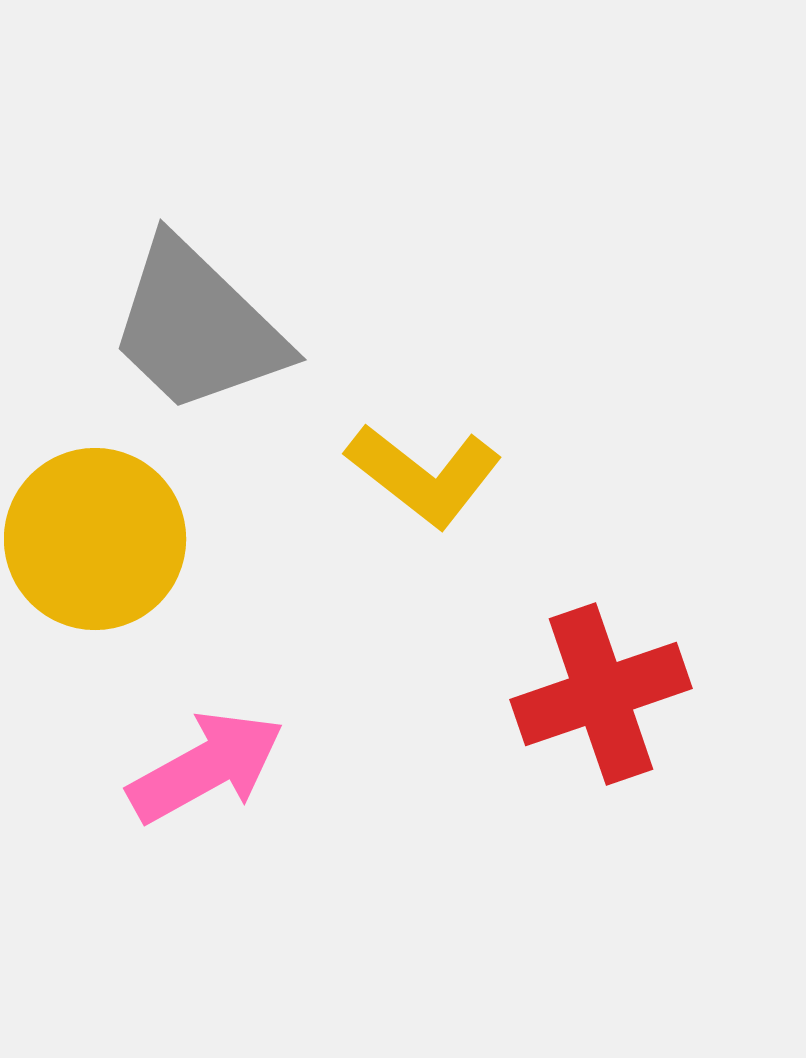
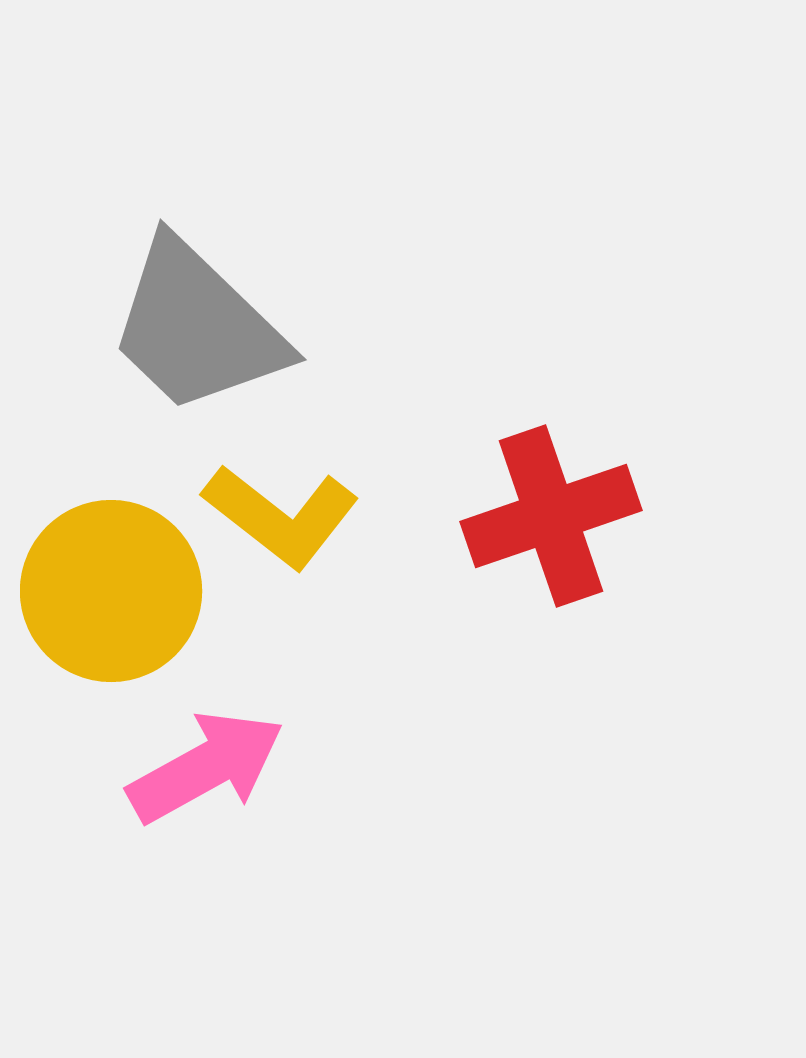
yellow L-shape: moved 143 px left, 41 px down
yellow circle: moved 16 px right, 52 px down
red cross: moved 50 px left, 178 px up
